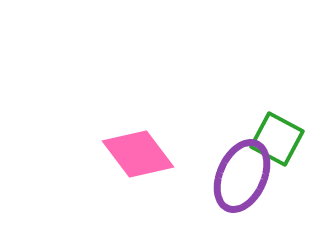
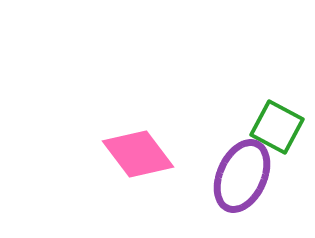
green square: moved 12 px up
